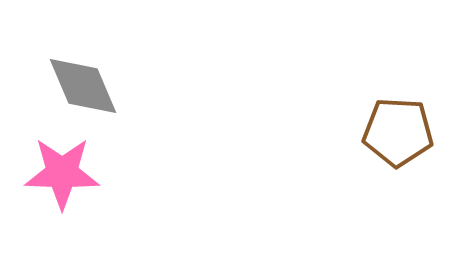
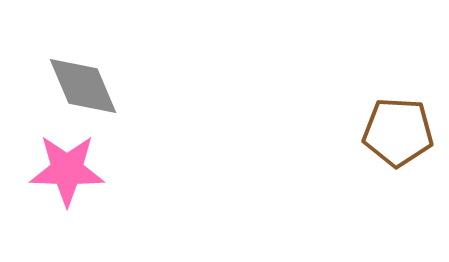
pink star: moved 5 px right, 3 px up
